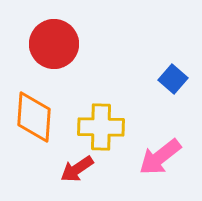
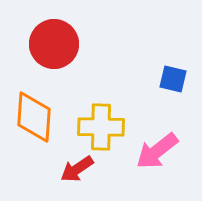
blue square: rotated 28 degrees counterclockwise
pink arrow: moved 3 px left, 6 px up
